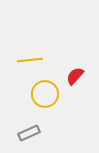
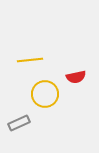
red semicircle: moved 1 px right, 1 px down; rotated 144 degrees counterclockwise
gray rectangle: moved 10 px left, 10 px up
